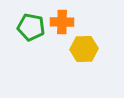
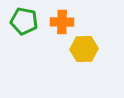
green pentagon: moved 7 px left, 6 px up
